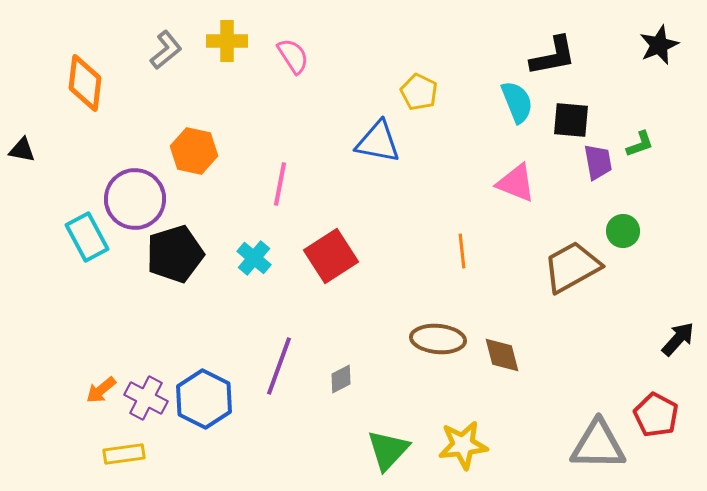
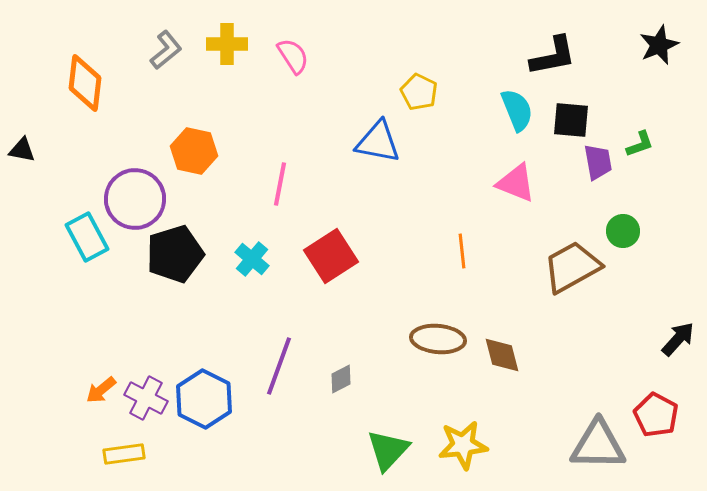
yellow cross: moved 3 px down
cyan semicircle: moved 8 px down
cyan cross: moved 2 px left, 1 px down
